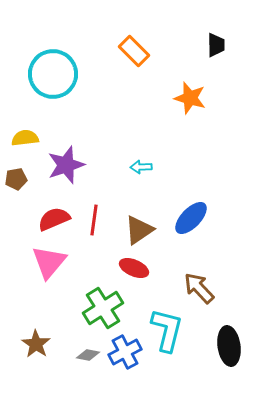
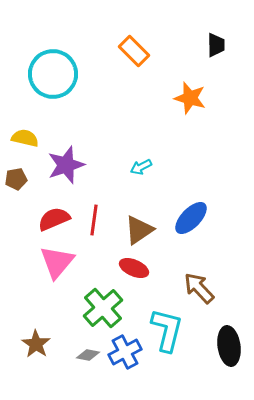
yellow semicircle: rotated 20 degrees clockwise
cyan arrow: rotated 25 degrees counterclockwise
pink triangle: moved 8 px right
green cross: rotated 9 degrees counterclockwise
